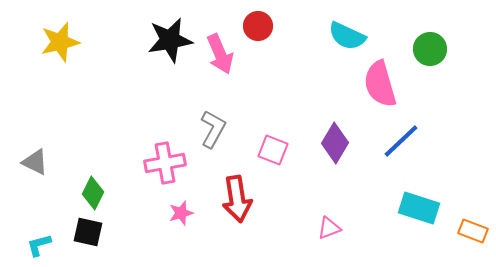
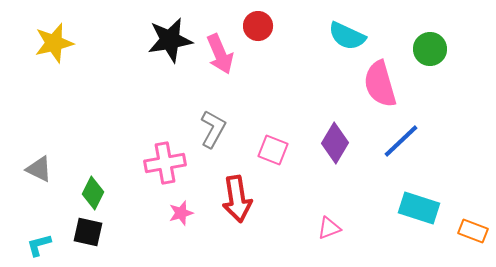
yellow star: moved 6 px left, 1 px down
gray triangle: moved 4 px right, 7 px down
